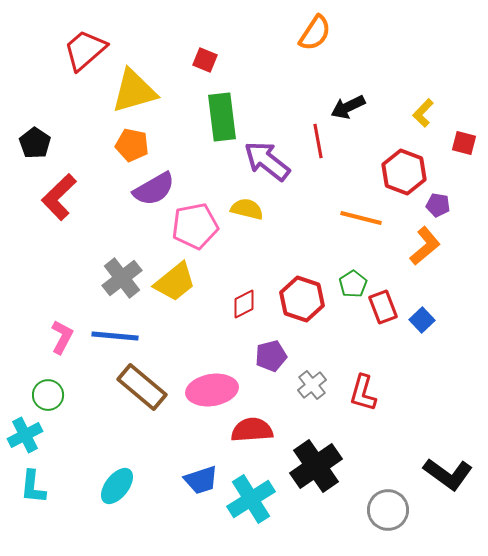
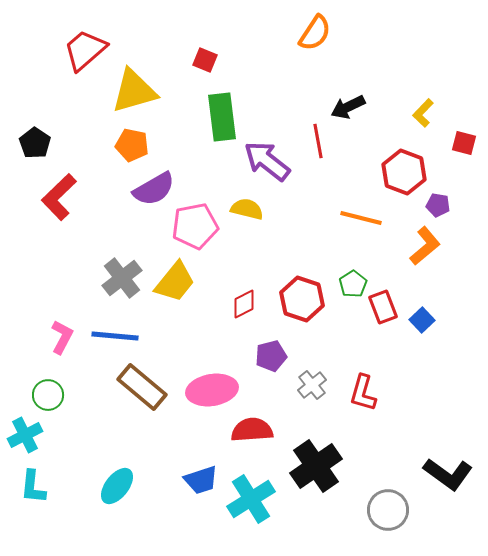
yellow trapezoid at (175, 282): rotated 12 degrees counterclockwise
